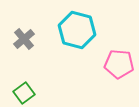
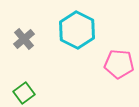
cyan hexagon: rotated 12 degrees clockwise
